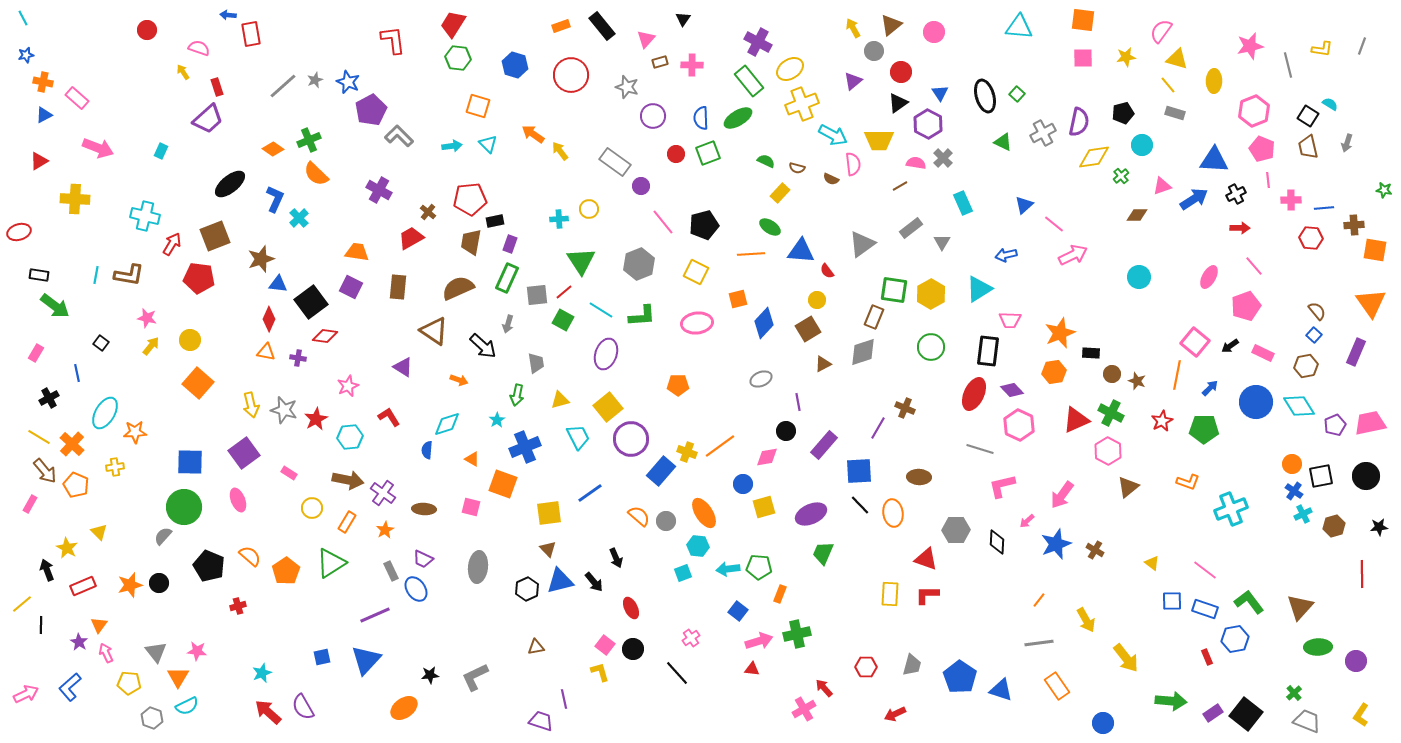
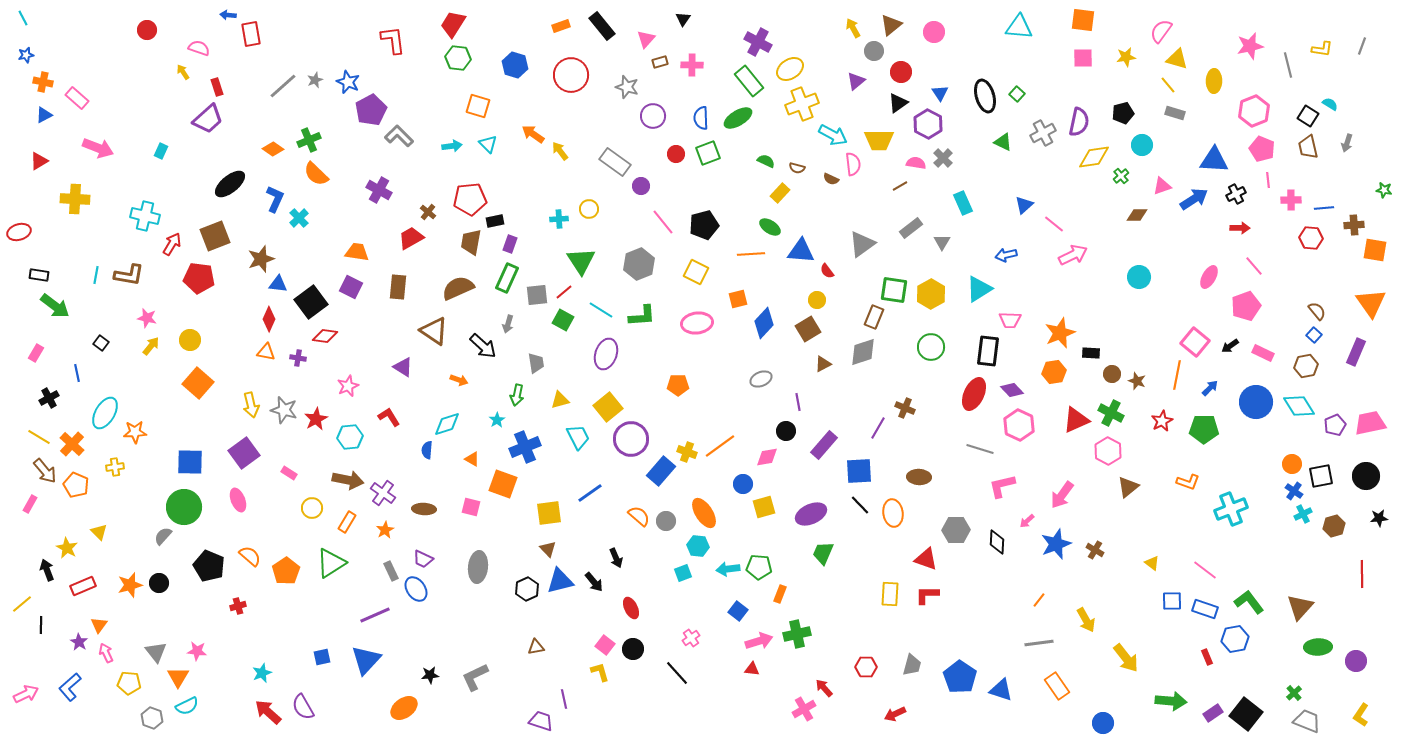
purple triangle at (853, 81): moved 3 px right
black star at (1379, 527): moved 9 px up
